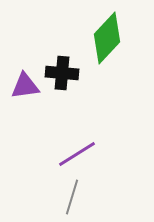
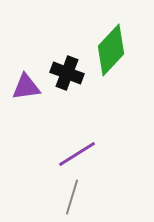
green diamond: moved 4 px right, 12 px down
black cross: moved 5 px right; rotated 16 degrees clockwise
purple triangle: moved 1 px right, 1 px down
